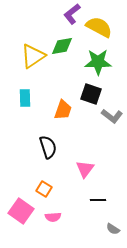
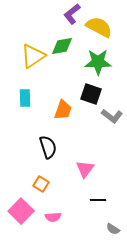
orange square: moved 3 px left, 5 px up
pink square: rotated 10 degrees clockwise
